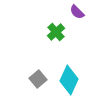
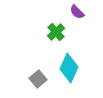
cyan diamond: moved 12 px up
